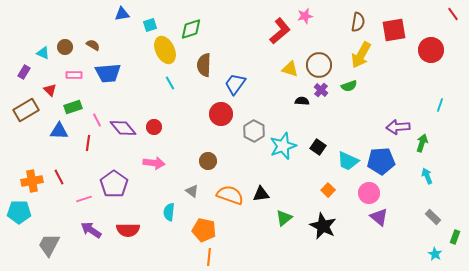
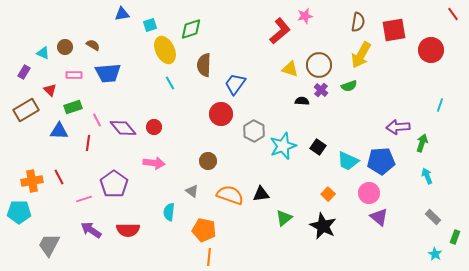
orange square at (328, 190): moved 4 px down
